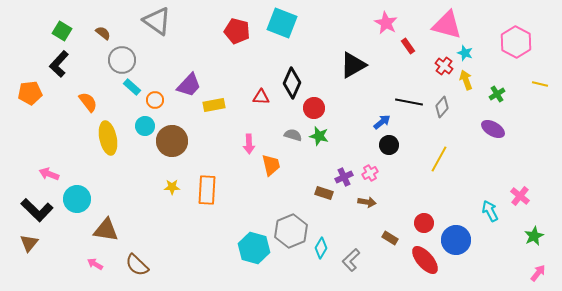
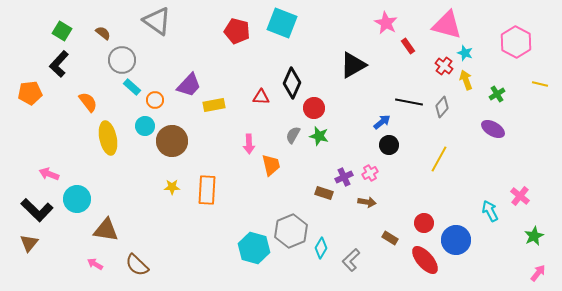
gray semicircle at (293, 135): rotated 78 degrees counterclockwise
